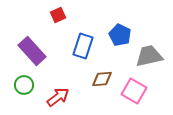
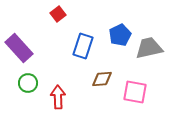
red square: moved 1 px up; rotated 14 degrees counterclockwise
blue pentagon: rotated 20 degrees clockwise
purple rectangle: moved 13 px left, 3 px up
gray trapezoid: moved 8 px up
green circle: moved 4 px right, 2 px up
pink square: moved 1 px right, 1 px down; rotated 20 degrees counterclockwise
red arrow: rotated 55 degrees counterclockwise
